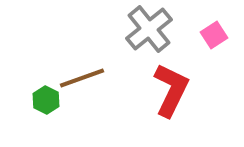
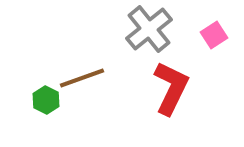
red L-shape: moved 2 px up
